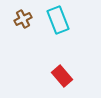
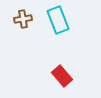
brown cross: rotated 18 degrees clockwise
